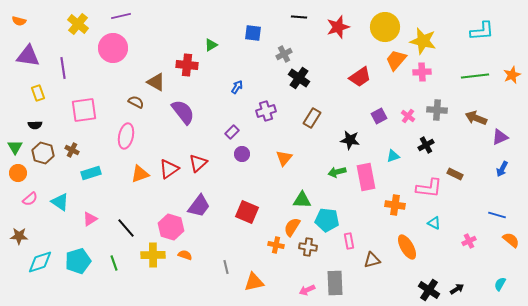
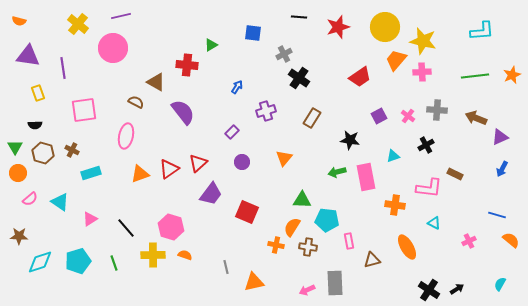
purple circle at (242, 154): moved 8 px down
purple trapezoid at (199, 206): moved 12 px right, 12 px up
